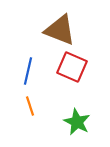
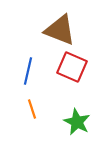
orange line: moved 2 px right, 3 px down
